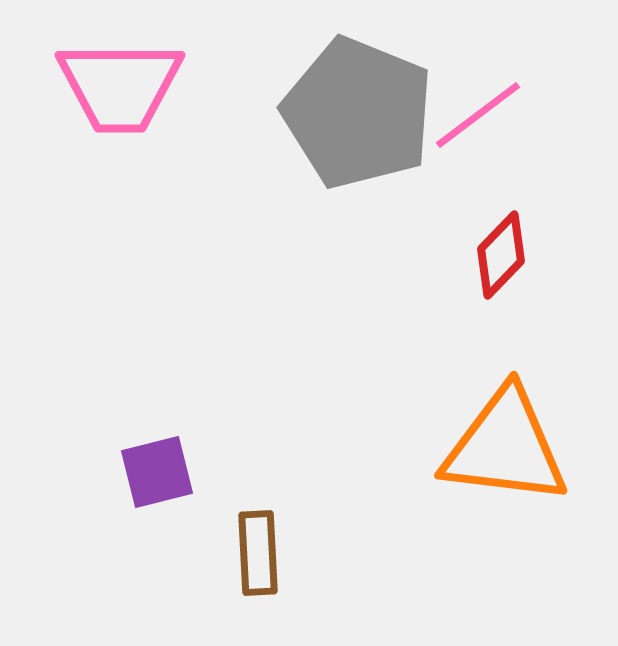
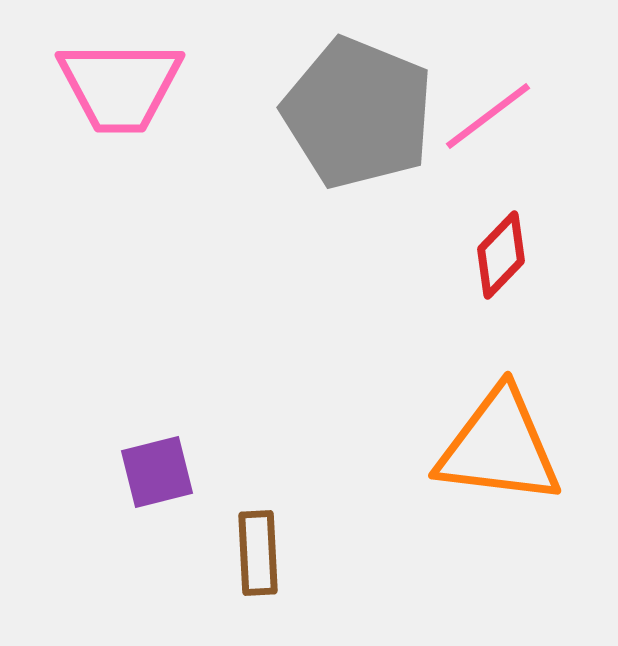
pink line: moved 10 px right, 1 px down
orange triangle: moved 6 px left
